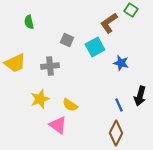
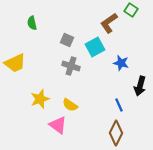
green semicircle: moved 3 px right, 1 px down
gray cross: moved 21 px right; rotated 24 degrees clockwise
black arrow: moved 10 px up
